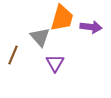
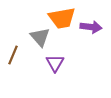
orange trapezoid: rotated 64 degrees clockwise
